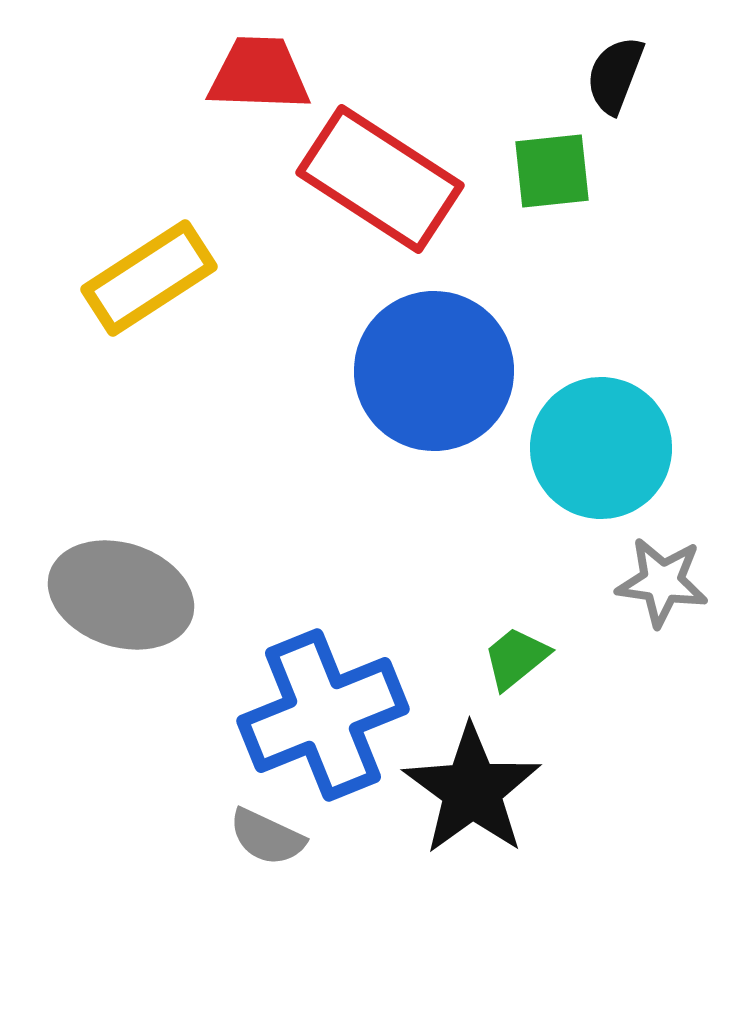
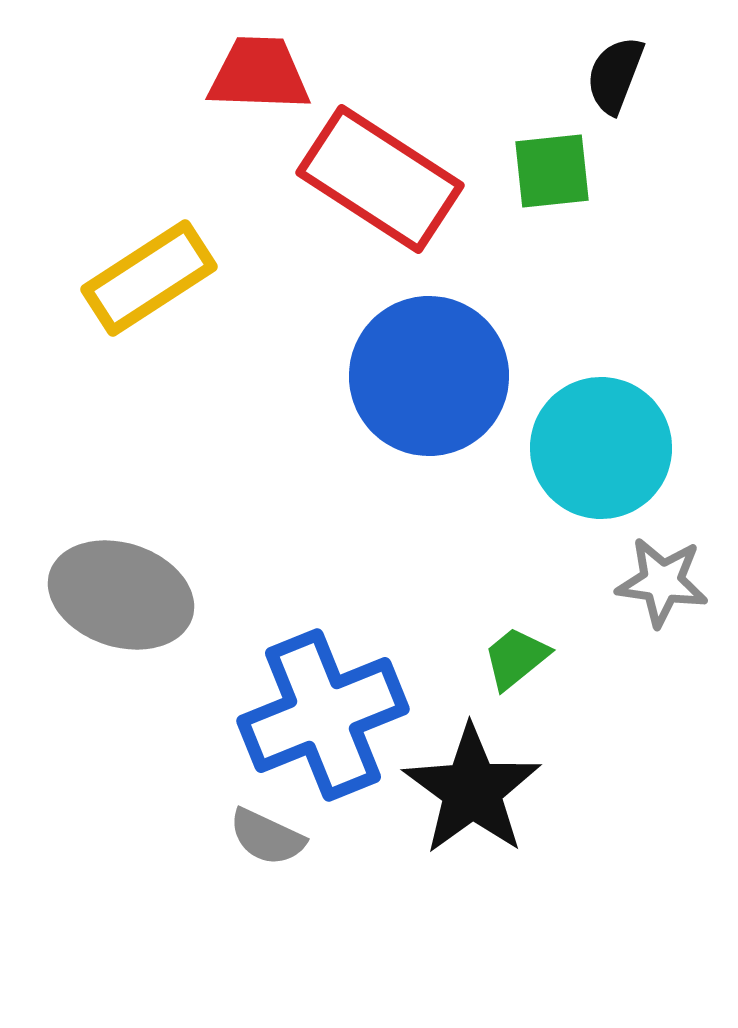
blue circle: moved 5 px left, 5 px down
